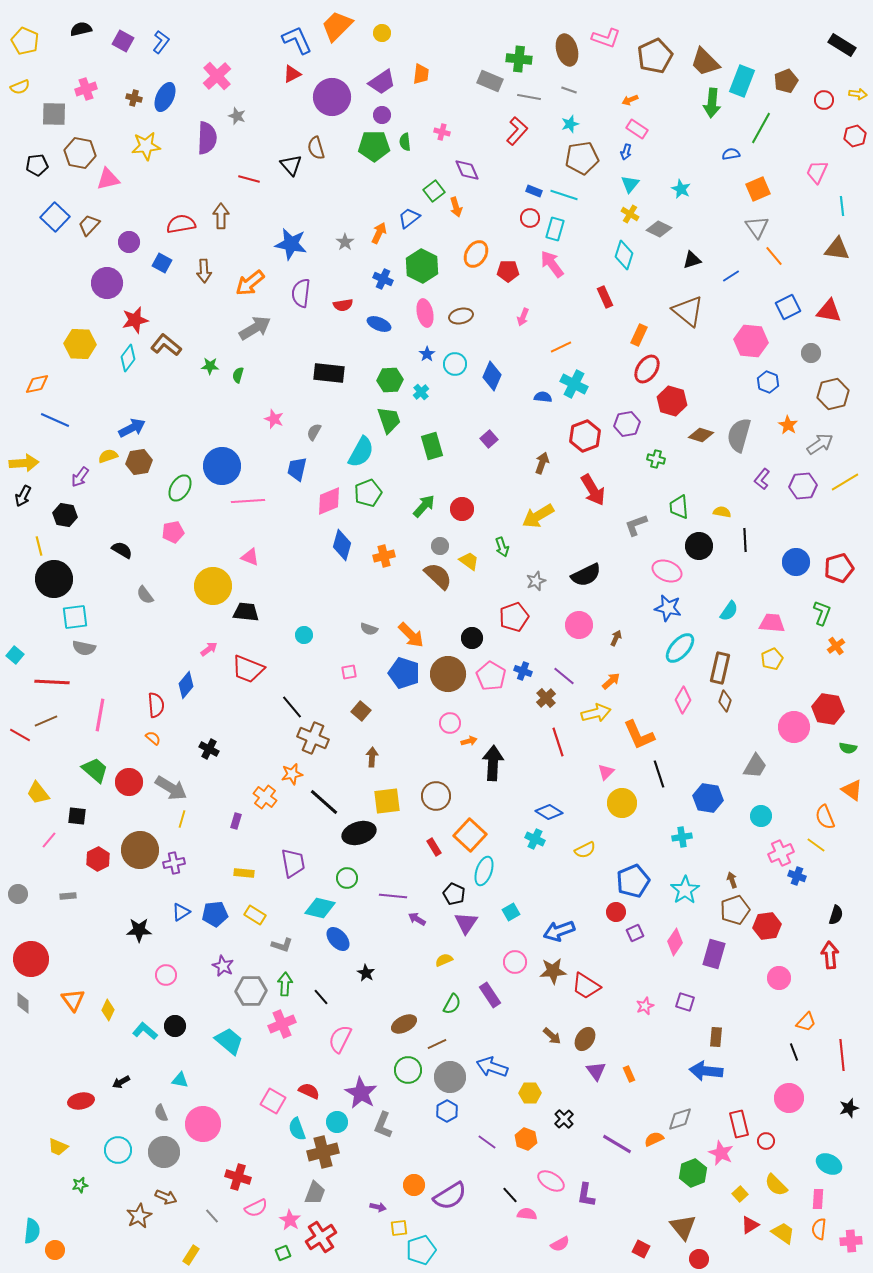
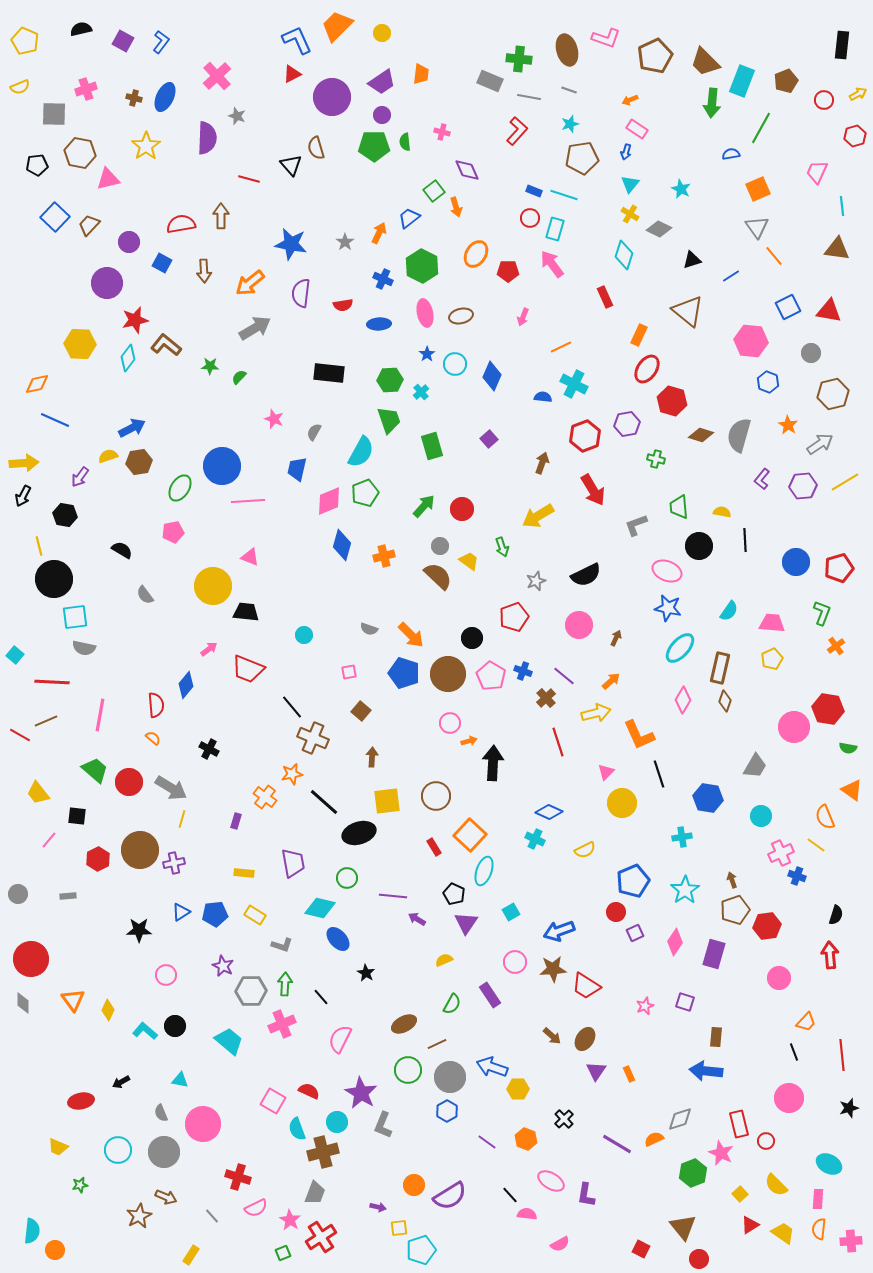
black rectangle at (842, 45): rotated 64 degrees clockwise
yellow arrow at (858, 94): rotated 36 degrees counterclockwise
yellow star at (146, 146): rotated 28 degrees counterclockwise
blue ellipse at (379, 324): rotated 25 degrees counterclockwise
green semicircle at (238, 375): moved 1 px right, 2 px down; rotated 28 degrees clockwise
green pentagon at (368, 493): moved 3 px left
blue diamond at (549, 812): rotated 8 degrees counterclockwise
brown star at (553, 971): moved 2 px up
purple triangle at (596, 1071): rotated 10 degrees clockwise
yellow hexagon at (530, 1093): moved 12 px left, 4 px up
